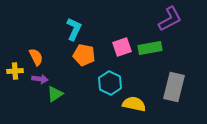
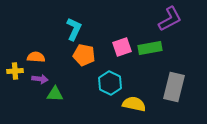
orange semicircle: rotated 60 degrees counterclockwise
green triangle: rotated 36 degrees clockwise
